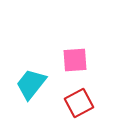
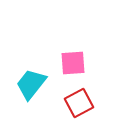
pink square: moved 2 px left, 3 px down
